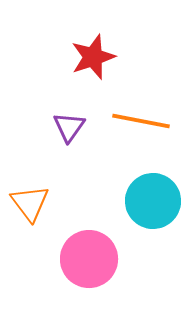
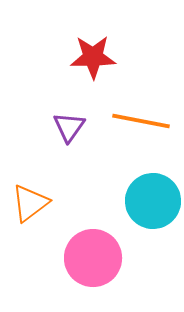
red star: rotated 18 degrees clockwise
orange triangle: rotated 30 degrees clockwise
pink circle: moved 4 px right, 1 px up
